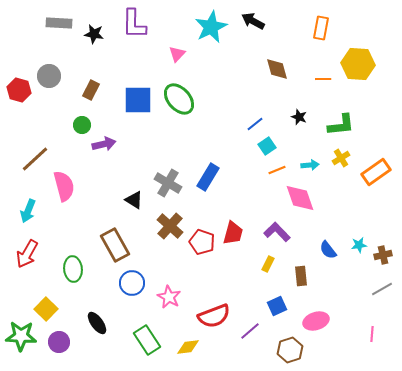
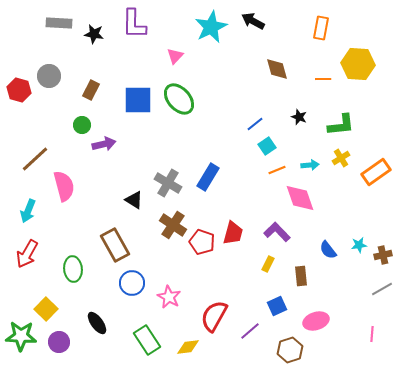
pink triangle at (177, 54): moved 2 px left, 2 px down
brown cross at (170, 226): moved 3 px right, 1 px up; rotated 8 degrees counterclockwise
red semicircle at (214, 316): rotated 140 degrees clockwise
